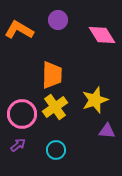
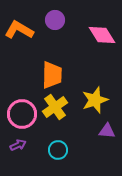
purple circle: moved 3 px left
purple arrow: rotated 14 degrees clockwise
cyan circle: moved 2 px right
